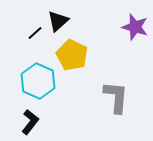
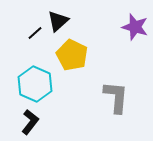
cyan hexagon: moved 3 px left, 3 px down
